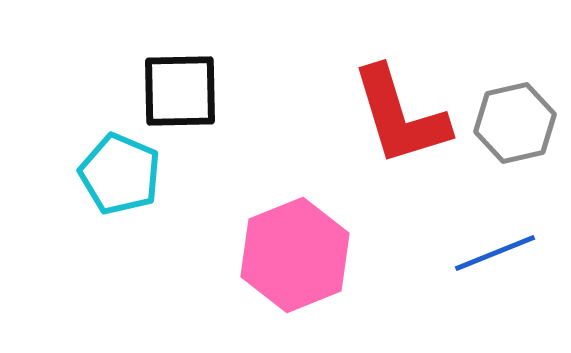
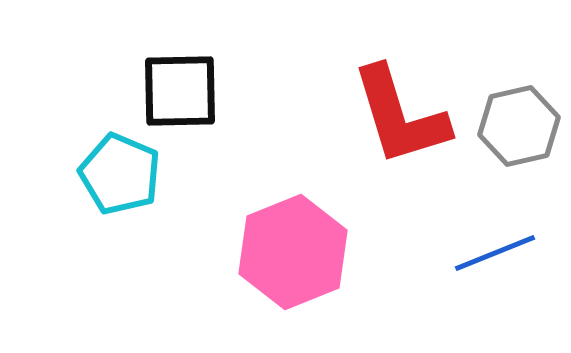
gray hexagon: moved 4 px right, 3 px down
pink hexagon: moved 2 px left, 3 px up
